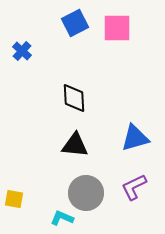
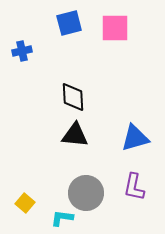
blue square: moved 6 px left; rotated 12 degrees clockwise
pink square: moved 2 px left
blue cross: rotated 36 degrees clockwise
black diamond: moved 1 px left, 1 px up
black triangle: moved 10 px up
purple L-shape: rotated 52 degrees counterclockwise
yellow square: moved 11 px right, 4 px down; rotated 30 degrees clockwise
cyan L-shape: rotated 15 degrees counterclockwise
